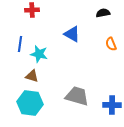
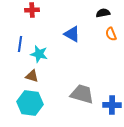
orange semicircle: moved 10 px up
gray trapezoid: moved 5 px right, 2 px up
